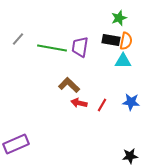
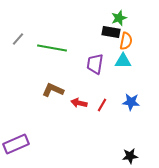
black rectangle: moved 8 px up
purple trapezoid: moved 15 px right, 17 px down
brown L-shape: moved 16 px left, 5 px down; rotated 20 degrees counterclockwise
